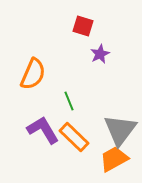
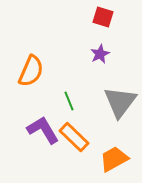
red square: moved 20 px right, 9 px up
orange semicircle: moved 2 px left, 3 px up
gray triangle: moved 28 px up
